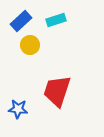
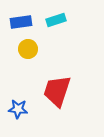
blue rectangle: moved 1 px down; rotated 35 degrees clockwise
yellow circle: moved 2 px left, 4 px down
